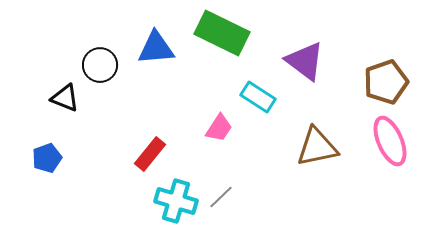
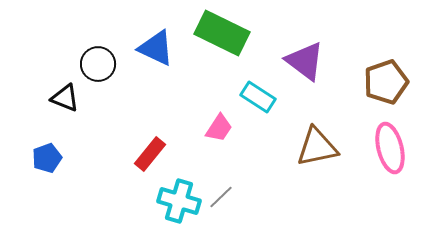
blue triangle: rotated 30 degrees clockwise
black circle: moved 2 px left, 1 px up
pink ellipse: moved 7 px down; rotated 9 degrees clockwise
cyan cross: moved 3 px right
